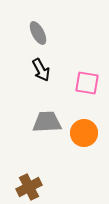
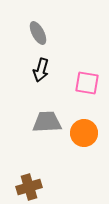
black arrow: rotated 45 degrees clockwise
brown cross: rotated 10 degrees clockwise
